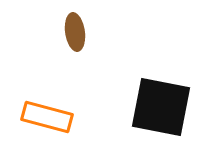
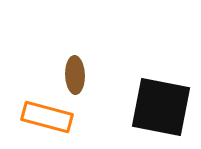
brown ellipse: moved 43 px down; rotated 6 degrees clockwise
